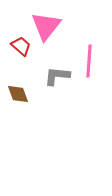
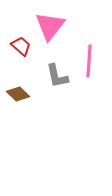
pink triangle: moved 4 px right
gray L-shape: rotated 108 degrees counterclockwise
brown diamond: rotated 25 degrees counterclockwise
